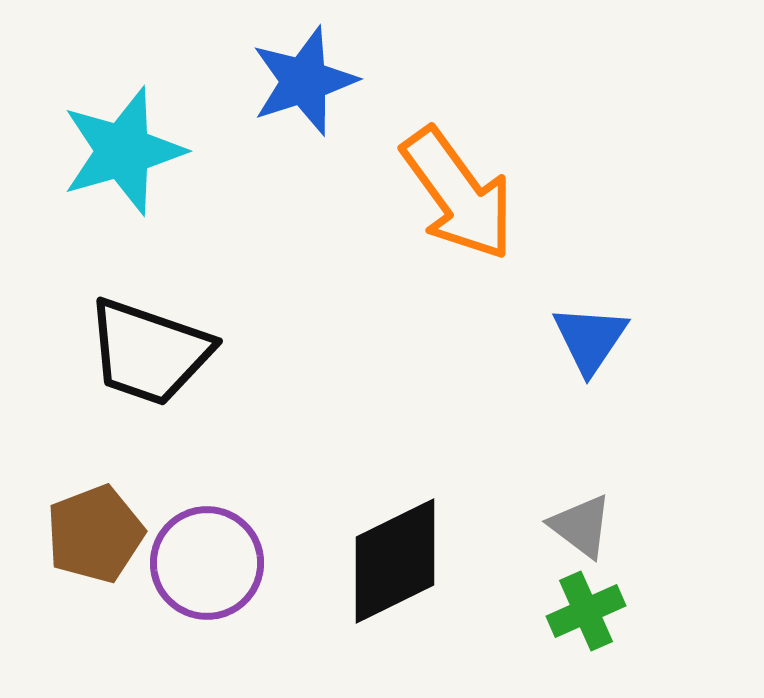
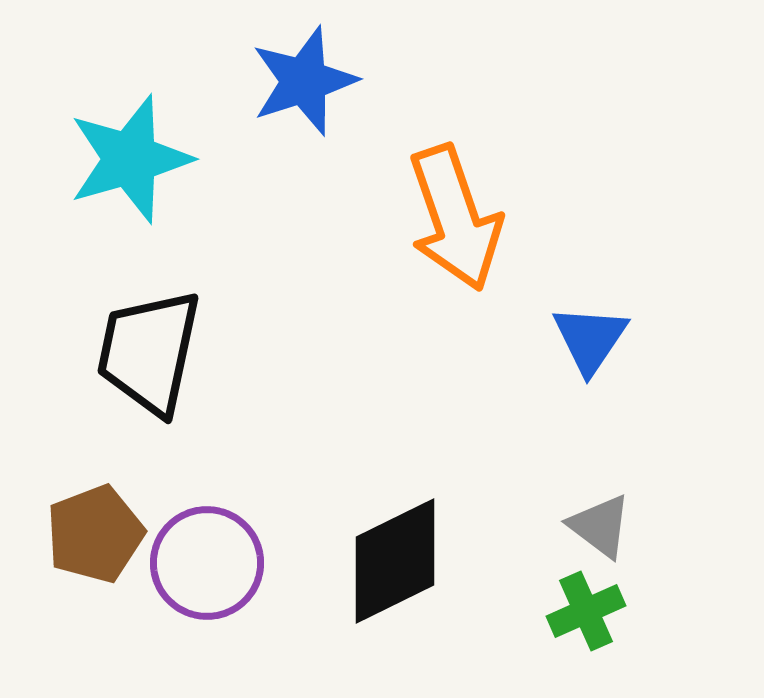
cyan star: moved 7 px right, 8 px down
orange arrow: moved 3 px left, 24 px down; rotated 17 degrees clockwise
black trapezoid: rotated 83 degrees clockwise
gray triangle: moved 19 px right
